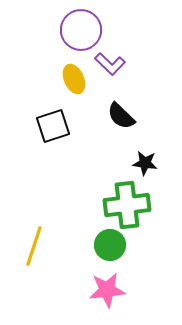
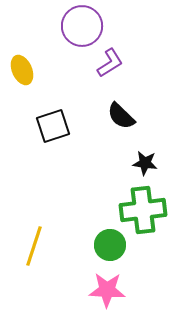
purple circle: moved 1 px right, 4 px up
purple L-shape: moved 1 px up; rotated 76 degrees counterclockwise
yellow ellipse: moved 52 px left, 9 px up
green cross: moved 16 px right, 5 px down
pink star: rotated 9 degrees clockwise
